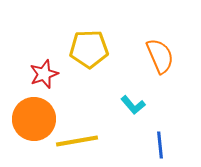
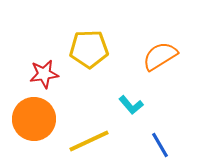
orange semicircle: rotated 99 degrees counterclockwise
red star: rotated 12 degrees clockwise
cyan L-shape: moved 2 px left
yellow line: moved 12 px right; rotated 15 degrees counterclockwise
blue line: rotated 24 degrees counterclockwise
